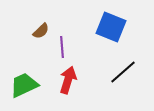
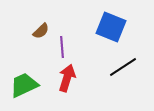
black line: moved 5 px up; rotated 8 degrees clockwise
red arrow: moved 1 px left, 2 px up
